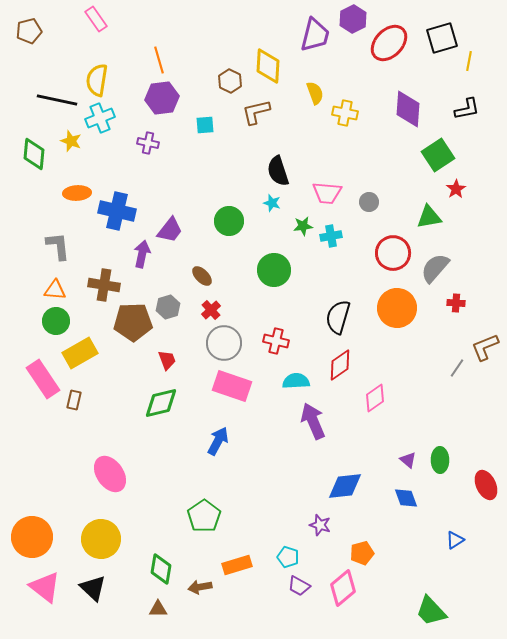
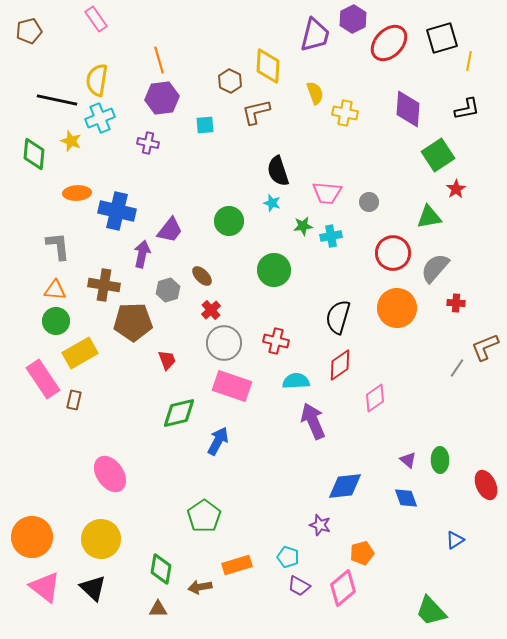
gray hexagon at (168, 307): moved 17 px up
green diamond at (161, 403): moved 18 px right, 10 px down
